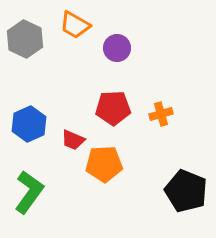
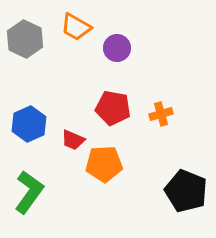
orange trapezoid: moved 1 px right, 2 px down
red pentagon: rotated 12 degrees clockwise
